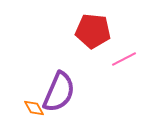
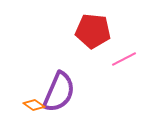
orange diamond: moved 3 px up; rotated 25 degrees counterclockwise
